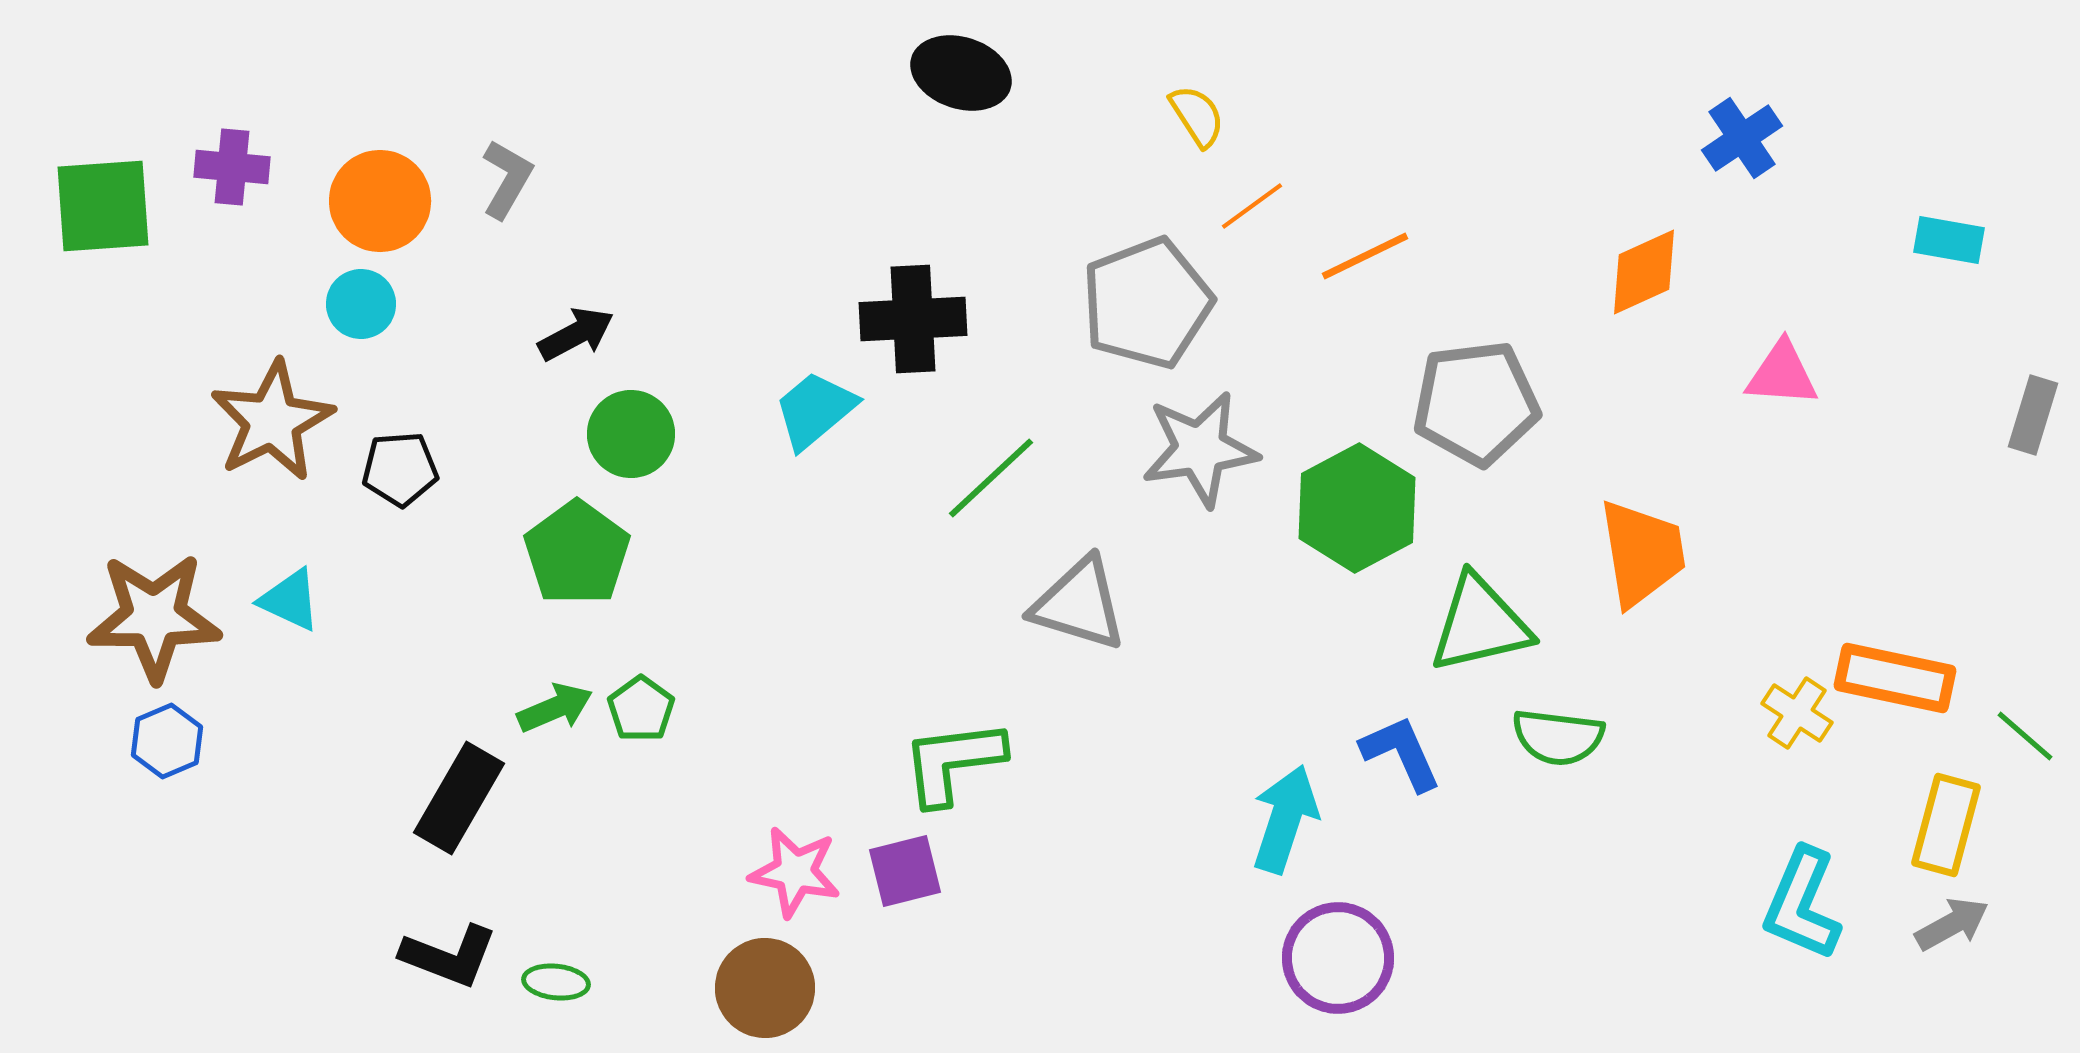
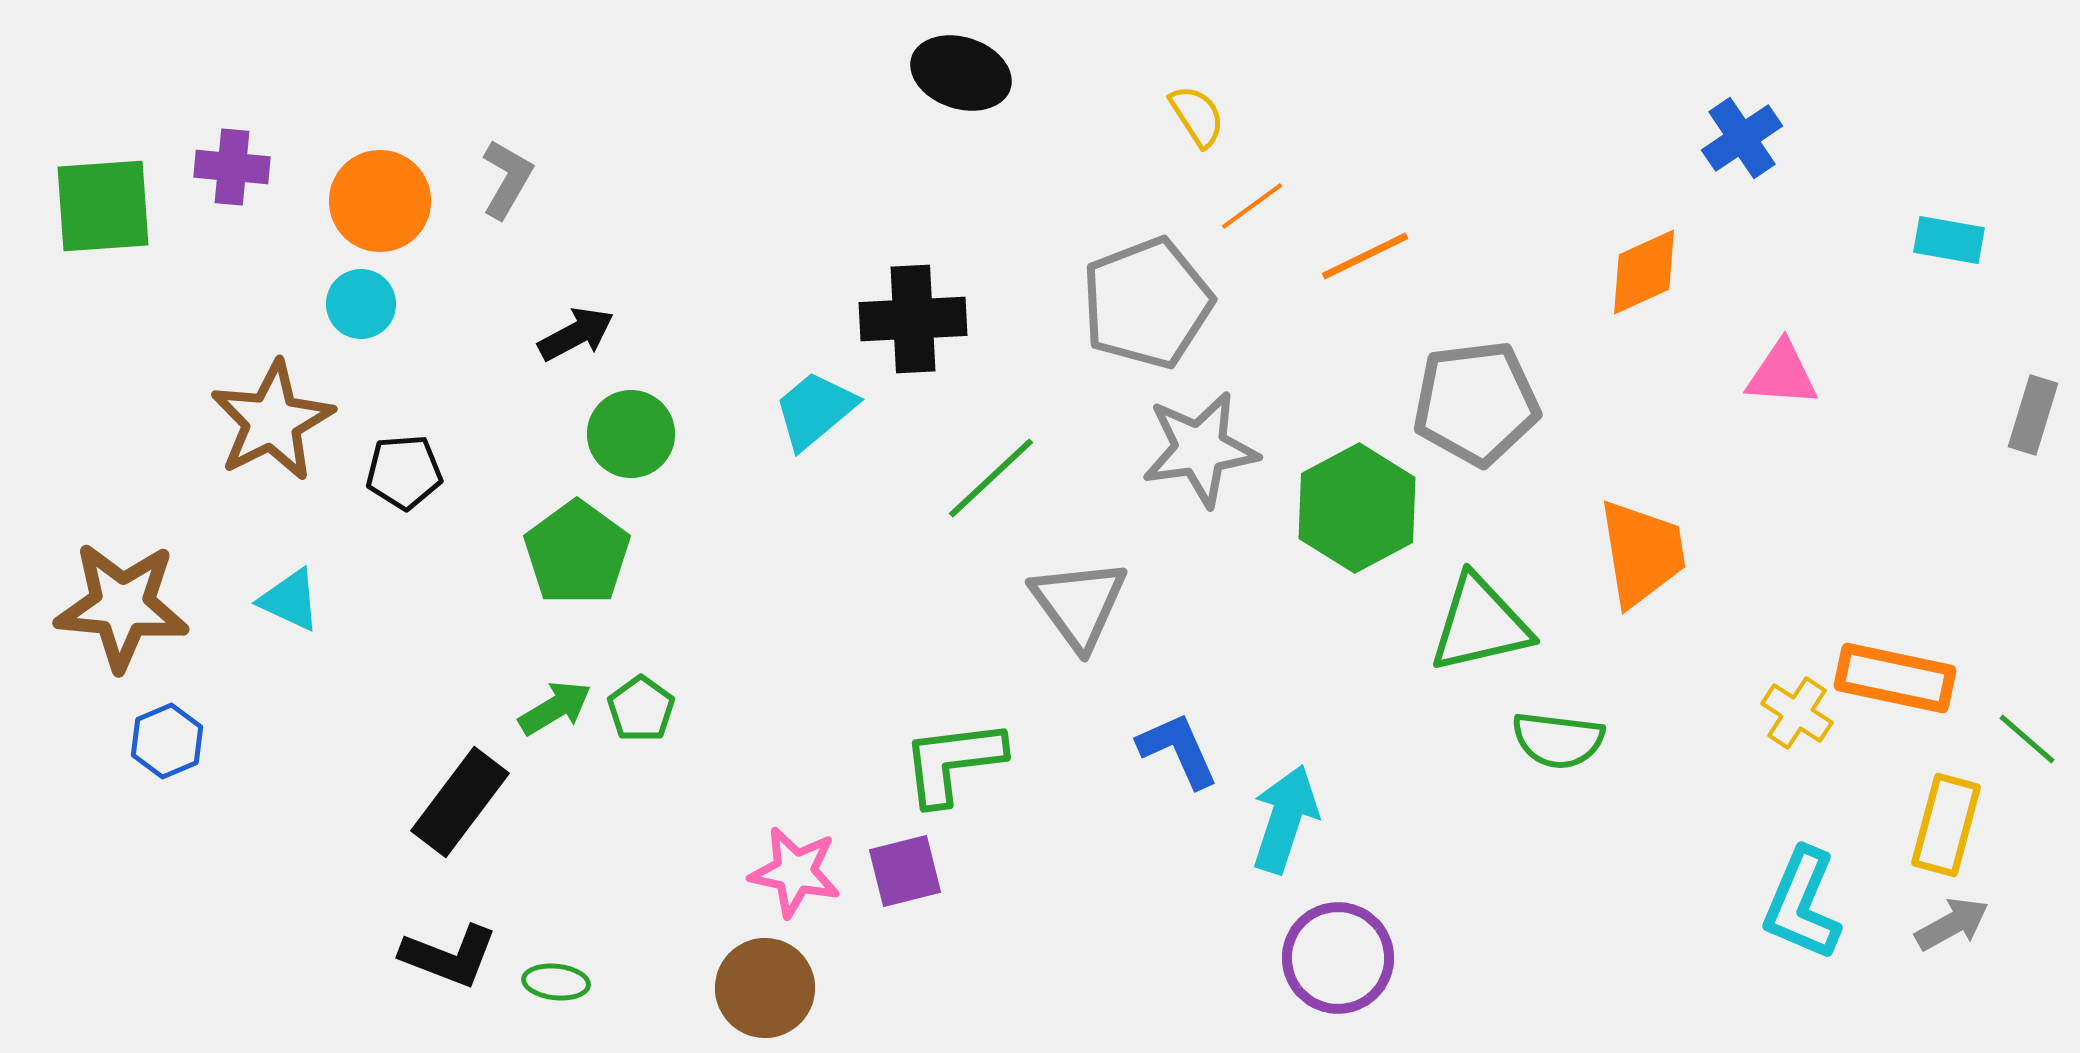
black pentagon at (400, 469): moved 4 px right, 3 px down
gray triangle at (1079, 604): rotated 37 degrees clockwise
brown star at (154, 617): moved 32 px left, 11 px up; rotated 5 degrees clockwise
green arrow at (555, 708): rotated 8 degrees counterclockwise
green line at (2025, 736): moved 2 px right, 3 px down
green semicircle at (1558, 737): moved 3 px down
blue L-shape at (1401, 753): moved 223 px left, 3 px up
black rectangle at (459, 798): moved 1 px right, 4 px down; rotated 7 degrees clockwise
